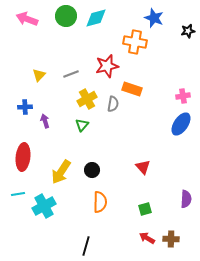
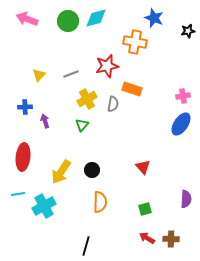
green circle: moved 2 px right, 5 px down
